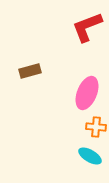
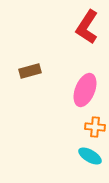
red L-shape: rotated 36 degrees counterclockwise
pink ellipse: moved 2 px left, 3 px up
orange cross: moved 1 px left
